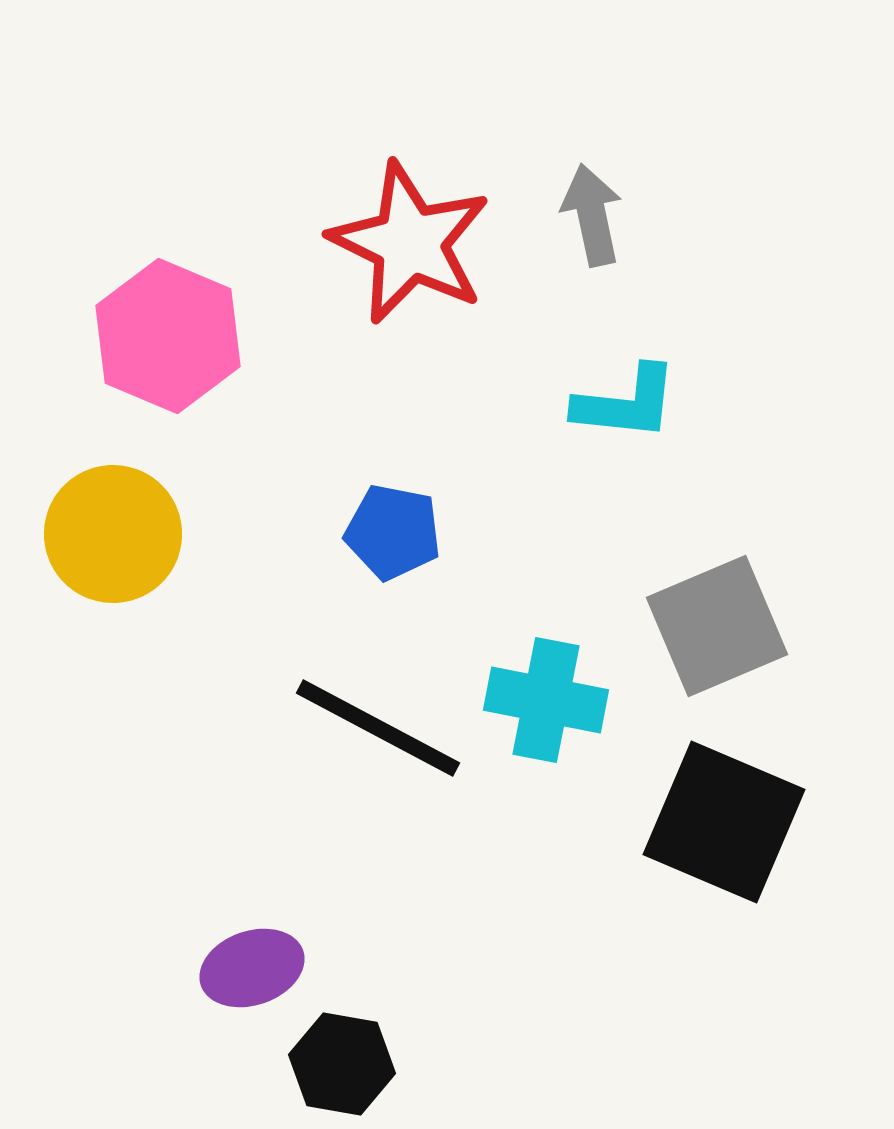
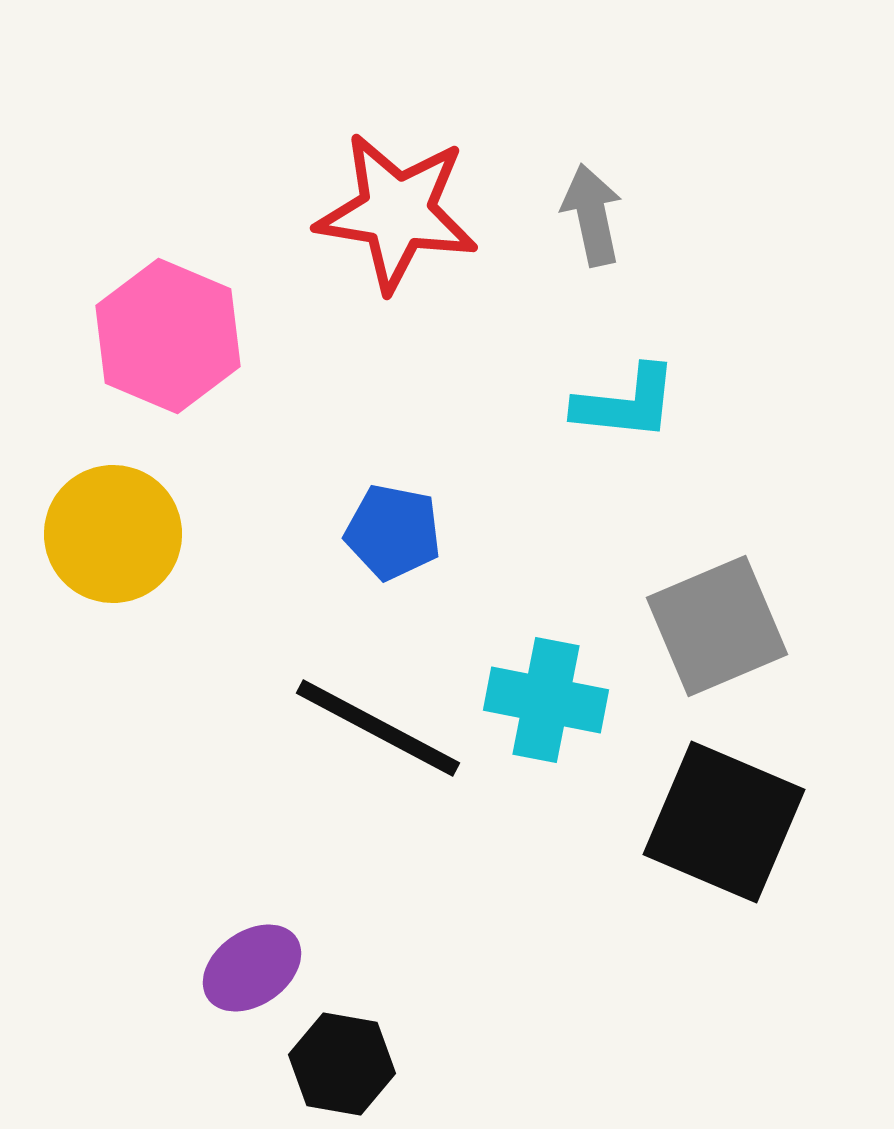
red star: moved 13 px left, 31 px up; rotated 17 degrees counterclockwise
purple ellipse: rotated 16 degrees counterclockwise
